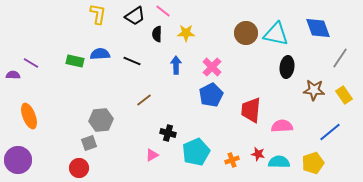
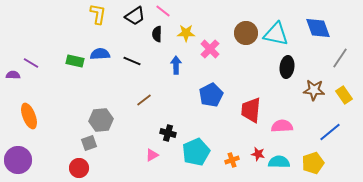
pink cross: moved 2 px left, 18 px up
